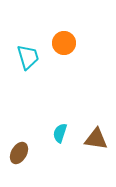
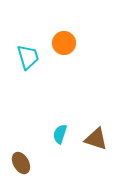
cyan semicircle: moved 1 px down
brown triangle: rotated 10 degrees clockwise
brown ellipse: moved 2 px right, 10 px down; rotated 60 degrees counterclockwise
